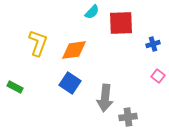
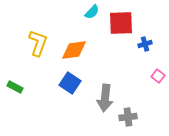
blue cross: moved 8 px left
